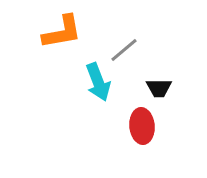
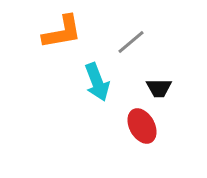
gray line: moved 7 px right, 8 px up
cyan arrow: moved 1 px left
red ellipse: rotated 24 degrees counterclockwise
